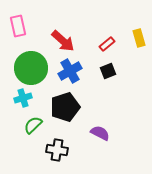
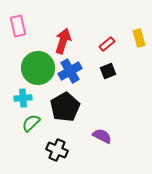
red arrow: rotated 115 degrees counterclockwise
green circle: moved 7 px right
cyan cross: rotated 12 degrees clockwise
black pentagon: rotated 12 degrees counterclockwise
green semicircle: moved 2 px left, 2 px up
purple semicircle: moved 2 px right, 3 px down
black cross: rotated 15 degrees clockwise
